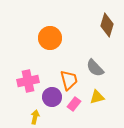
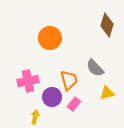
yellow triangle: moved 10 px right, 4 px up
